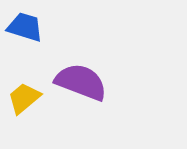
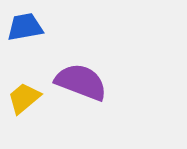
blue trapezoid: rotated 27 degrees counterclockwise
